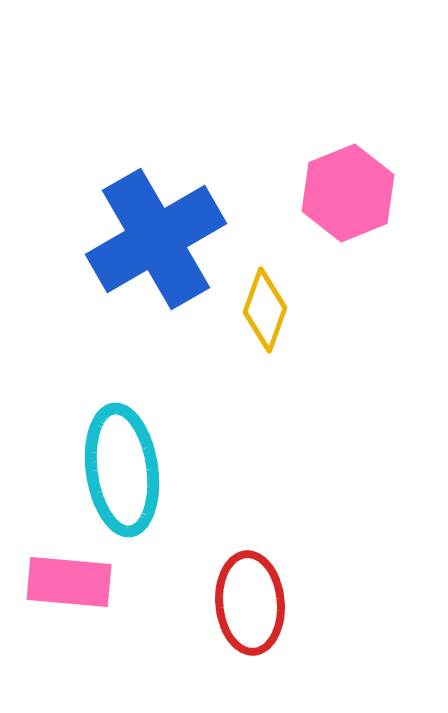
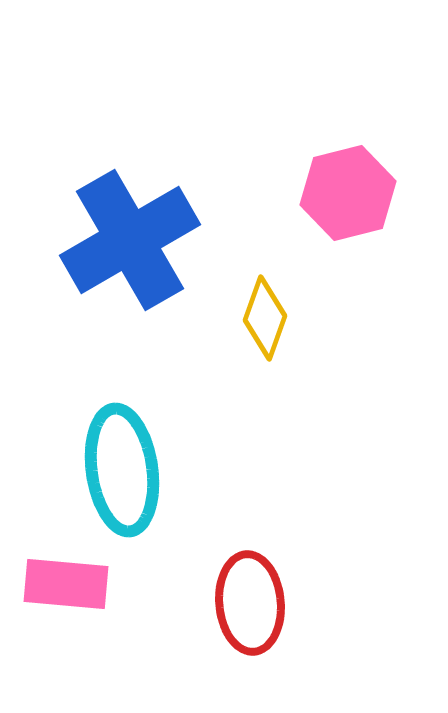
pink hexagon: rotated 8 degrees clockwise
blue cross: moved 26 px left, 1 px down
yellow diamond: moved 8 px down
pink rectangle: moved 3 px left, 2 px down
